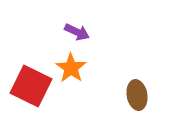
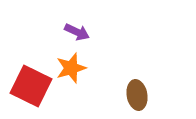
orange star: rotated 20 degrees clockwise
